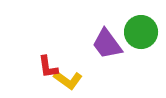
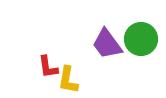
green circle: moved 7 px down
yellow L-shape: rotated 64 degrees clockwise
